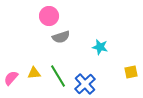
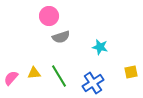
green line: moved 1 px right
blue cross: moved 8 px right, 1 px up; rotated 10 degrees clockwise
